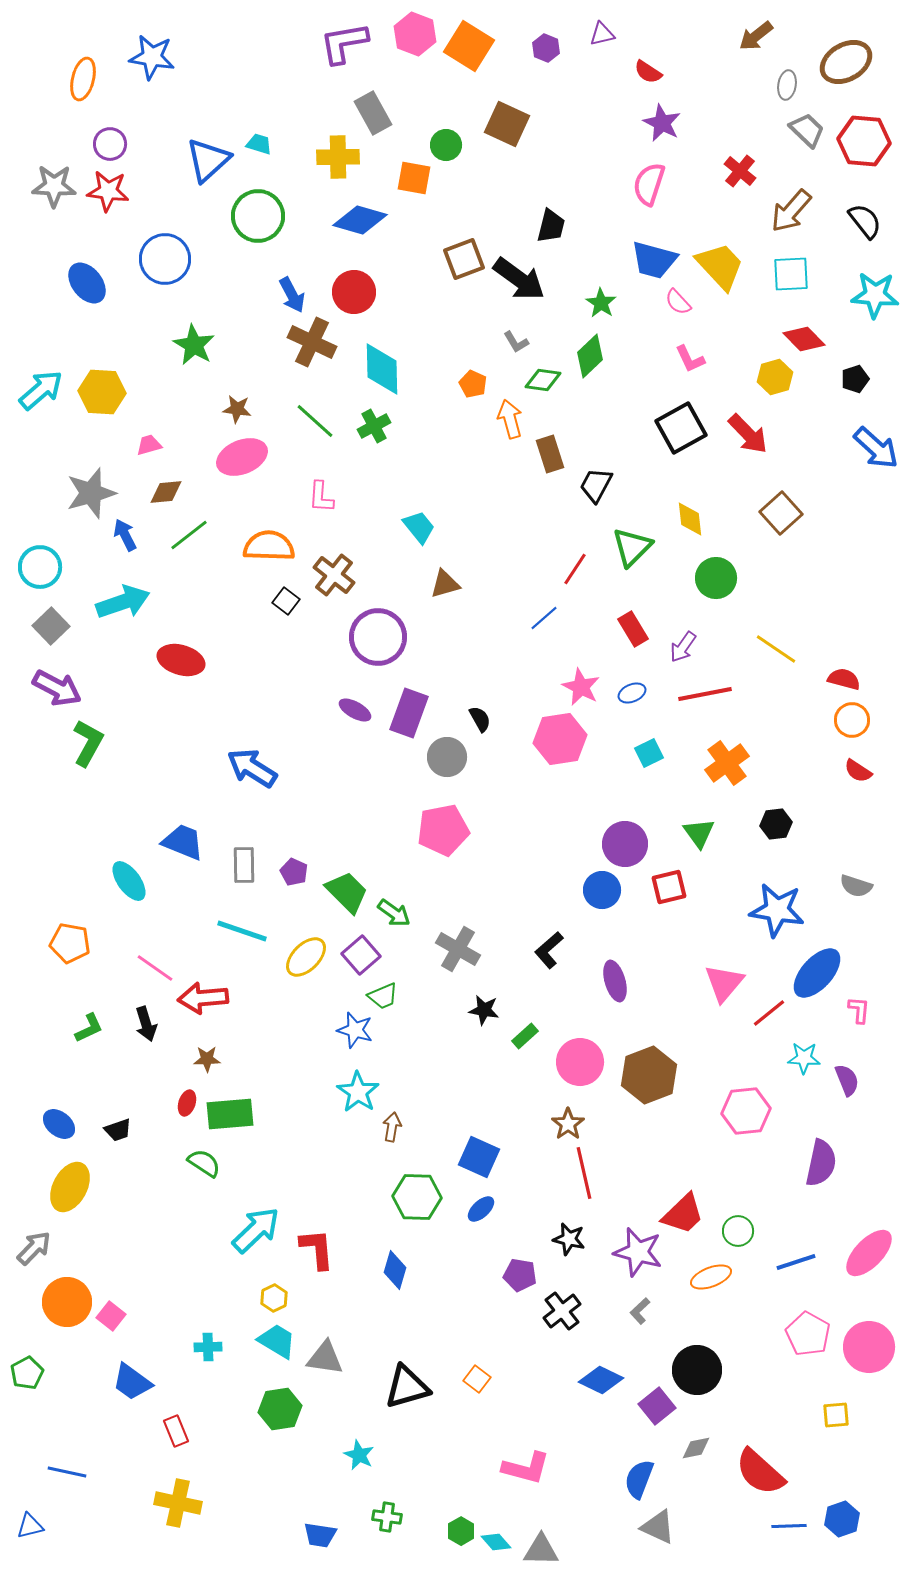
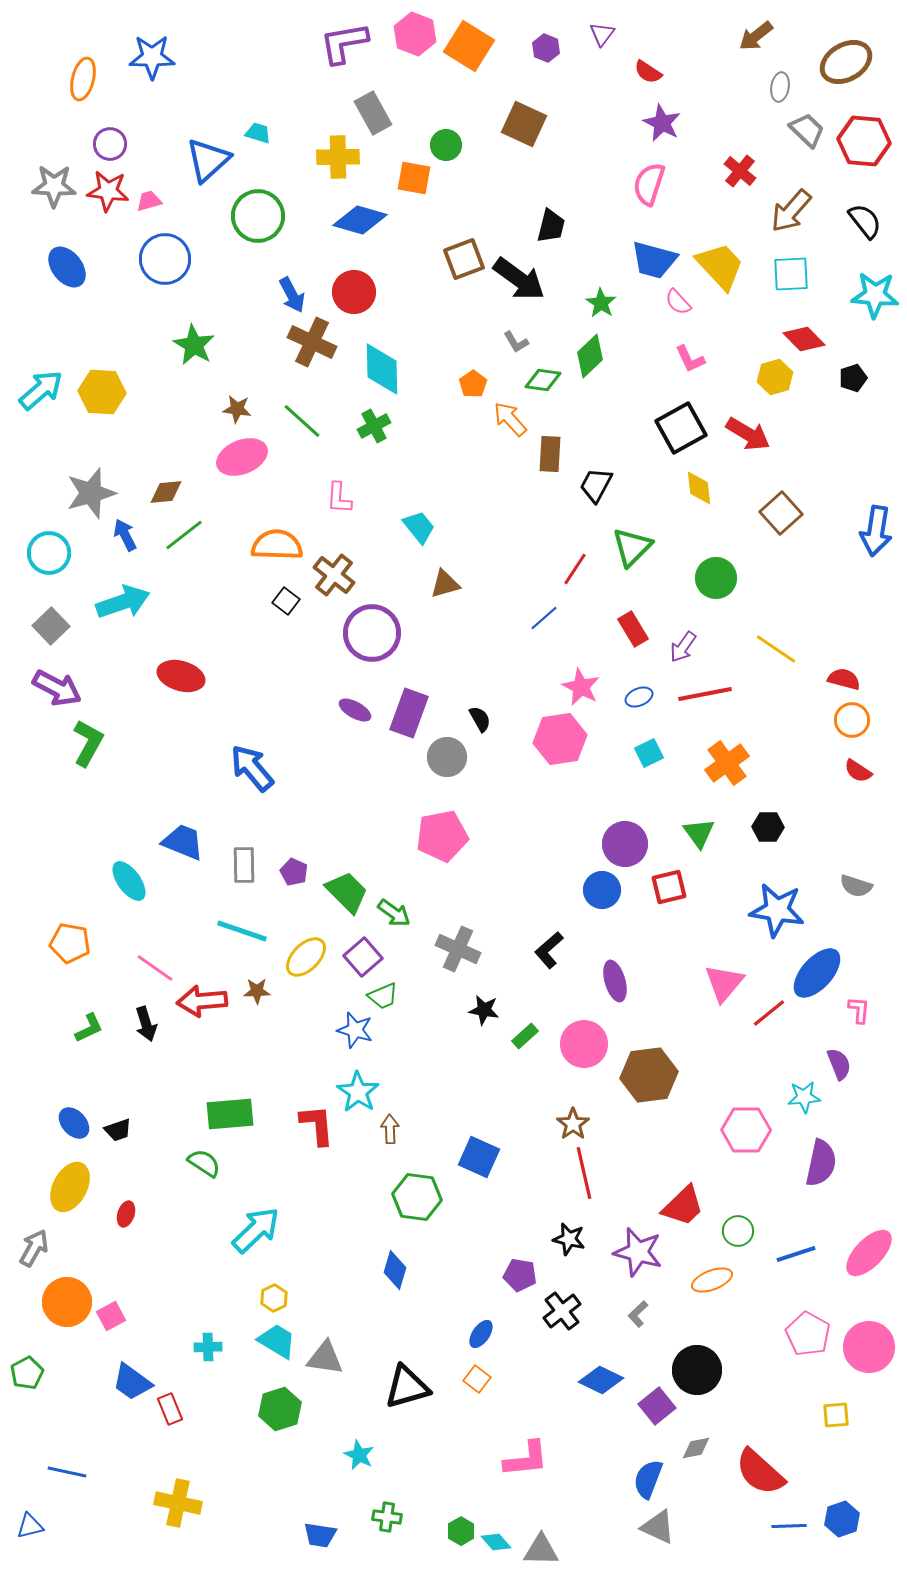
purple triangle at (602, 34): rotated 40 degrees counterclockwise
blue star at (152, 57): rotated 9 degrees counterclockwise
gray ellipse at (787, 85): moved 7 px left, 2 px down
brown square at (507, 124): moved 17 px right
cyan trapezoid at (259, 144): moved 1 px left, 11 px up
blue ellipse at (87, 283): moved 20 px left, 16 px up
black pentagon at (855, 379): moved 2 px left, 1 px up
orange pentagon at (473, 384): rotated 12 degrees clockwise
orange arrow at (510, 419): rotated 27 degrees counterclockwise
green line at (315, 421): moved 13 px left
red arrow at (748, 434): rotated 15 degrees counterclockwise
pink trapezoid at (149, 445): moved 244 px up
blue arrow at (876, 448): moved 83 px down; rotated 57 degrees clockwise
brown rectangle at (550, 454): rotated 21 degrees clockwise
pink L-shape at (321, 497): moved 18 px right, 1 px down
yellow diamond at (690, 519): moved 9 px right, 31 px up
green line at (189, 535): moved 5 px left
orange semicircle at (269, 546): moved 8 px right, 1 px up
cyan circle at (40, 567): moved 9 px right, 14 px up
purple circle at (378, 637): moved 6 px left, 4 px up
red ellipse at (181, 660): moved 16 px down
blue ellipse at (632, 693): moved 7 px right, 4 px down
blue arrow at (252, 768): rotated 18 degrees clockwise
black hexagon at (776, 824): moved 8 px left, 3 px down; rotated 8 degrees clockwise
pink pentagon at (443, 830): moved 1 px left, 6 px down
gray cross at (458, 949): rotated 6 degrees counterclockwise
purple square at (361, 955): moved 2 px right, 2 px down
red arrow at (203, 998): moved 1 px left, 3 px down
cyan star at (804, 1058): moved 39 px down; rotated 8 degrees counterclockwise
brown star at (207, 1059): moved 50 px right, 68 px up
pink circle at (580, 1062): moved 4 px right, 18 px up
brown hexagon at (649, 1075): rotated 14 degrees clockwise
purple semicircle at (847, 1080): moved 8 px left, 16 px up
red ellipse at (187, 1103): moved 61 px left, 111 px down
pink hexagon at (746, 1111): moved 19 px down; rotated 6 degrees clockwise
blue ellipse at (59, 1124): moved 15 px right, 1 px up; rotated 8 degrees clockwise
brown star at (568, 1124): moved 5 px right
brown arrow at (392, 1127): moved 2 px left, 2 px down; rotated 12 degrees counterclockwise
green hexagon at (417, 1197): rotated 6 degrees clockwise
blue ellipse at (481, 1209): moved 125 px down; rotated 12 degrees counterclockwise
red trapezoid at (683, 1214): moved 8 px up
gray arrow at (34, 1248): rotated 15 degrees counterclockwise
red L-shape at (317, 1249): moved 124 px up
blue line at (796, 1262): moved 8 px up
orange ellipse at (711, 1277): moved 1 px right, 3 px down
gray L-shape at (640, 1311): moved 2 px left, 3 px down
pink square at (111, 1316): rotated 24 degrees clockwise
green hexagon at (280, 1409): rotated 9 degrees counterclockwise
red rectangle at (176, 1431): moved 6 px left, 22 px up
pink L-shape at (526, 1468): moved 9 px up; rotated 21 degrees counterclockwise
blue semicircle at (639, 1479): moved 9 px right
